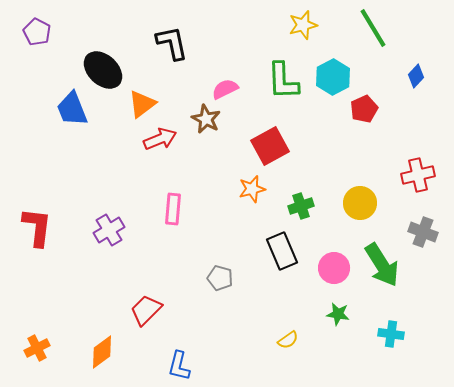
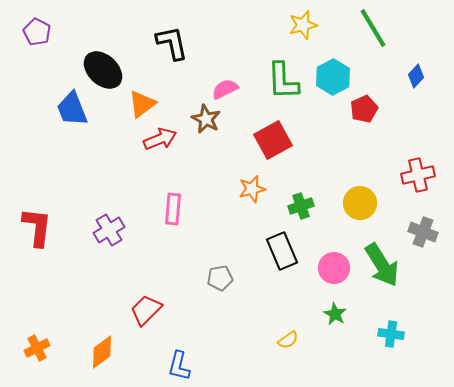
red square: moved 3 px right, 6 px up
gray pentagon: rotated 25 degrees counterclockwise
green star: moved 3 px left; rotated 20 degrees clockwise
